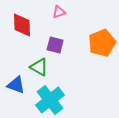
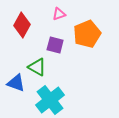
pink triangle: moved 2 px down
red diamond: rotated 30 degrees clockwise
orange pentagon: moved 15 px left, 9 px up
green triangle: moved 2 px left
blue triangle: moved 2 px up
